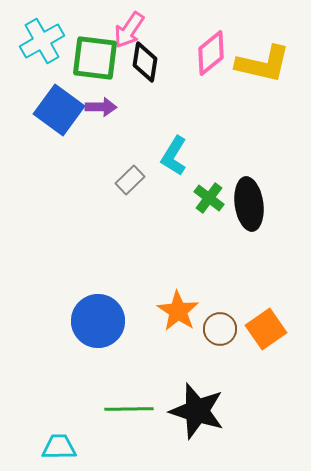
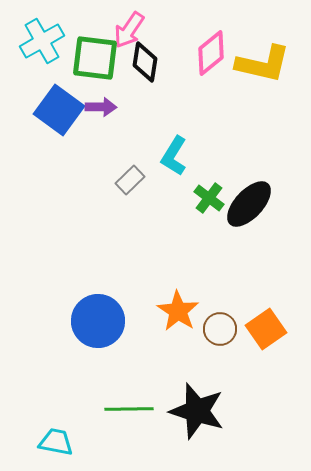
black ellipse: rotated 51 degrees clockwise
cyan trapezoid: moved 3 px left, 5 px up; rotated 12 degrees clockwise
